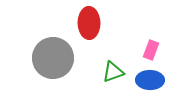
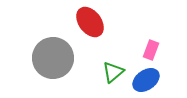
red ellipse: moved 1 px right, 1 px up; rotated 36 degrees counterclockwise
green triangle: rotated 20 degrees counterclockwise
blue ellipse: moved 4 px left; rotated 36 degrees counterclockwise
